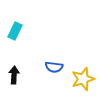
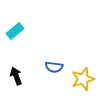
cyan rectangle: rotated 24 degrees clockwise
black arrow: moved 2 px right, 1 px down; rotated 24 degrees counterclockwise
